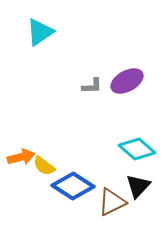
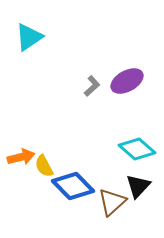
cyan triangle: moved 11 px left, 5 px down
gray L-shape: rotated 40 degrees counterclockwise
yellow semicircle: rotated 25 degrees clockwise
blue diamond: rotated 12 degrees clockwise
brown triangle: rotated 16 degrees counterclockwise
